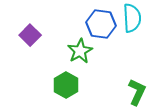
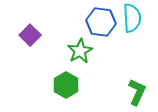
blue hexagon: moved 2 px up
